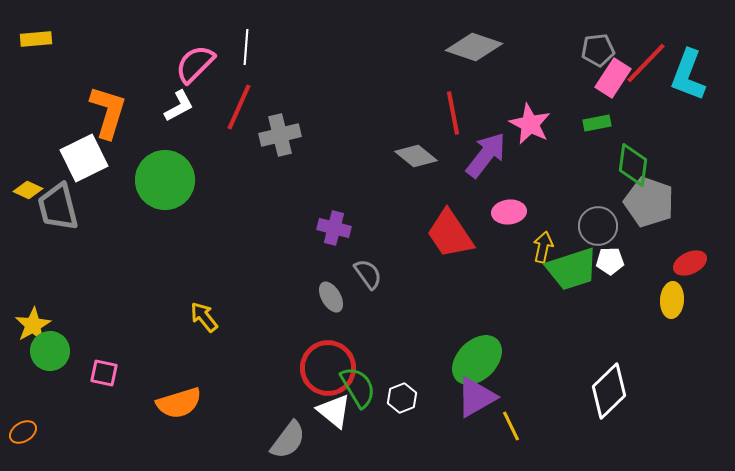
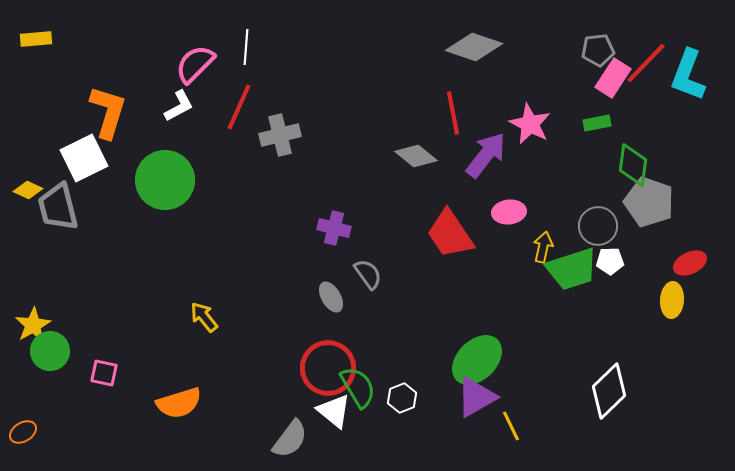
gray semicircle at (288, 440): moved 2 px right, 1 px up
